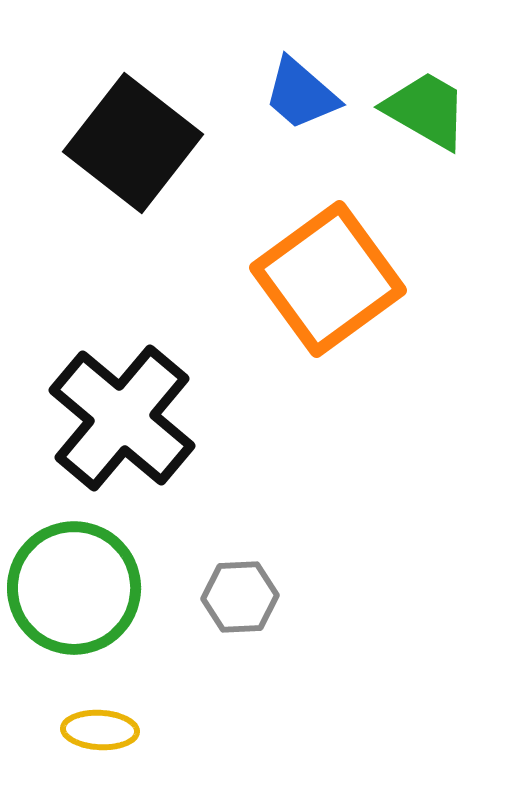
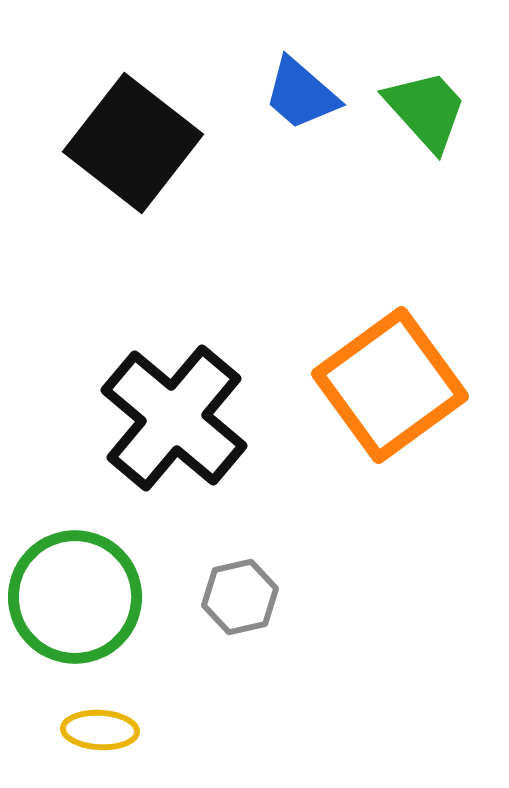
green trapezoid: rotated 18 degrees clockwise
orange square: moved 62 px right, 106 px down
black cross: moved 52 px right
green circle: moved 1 px right, 9 px down
gray hexagon: rotated 10 degrees counterclockwise
